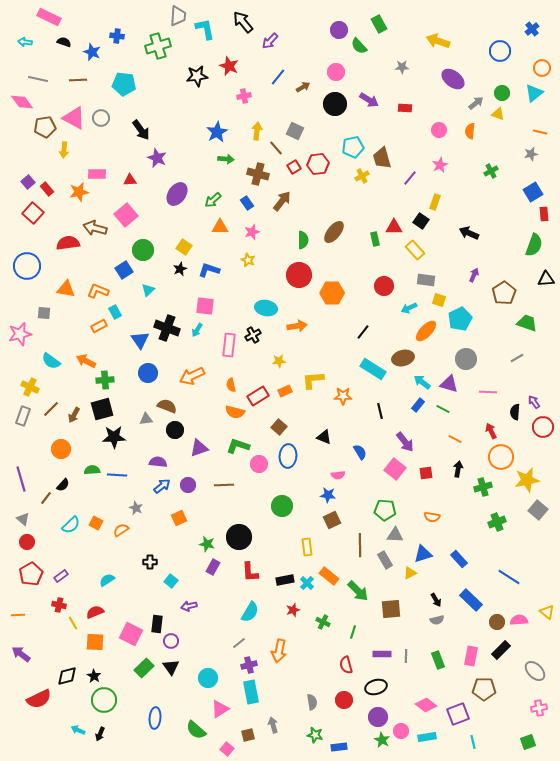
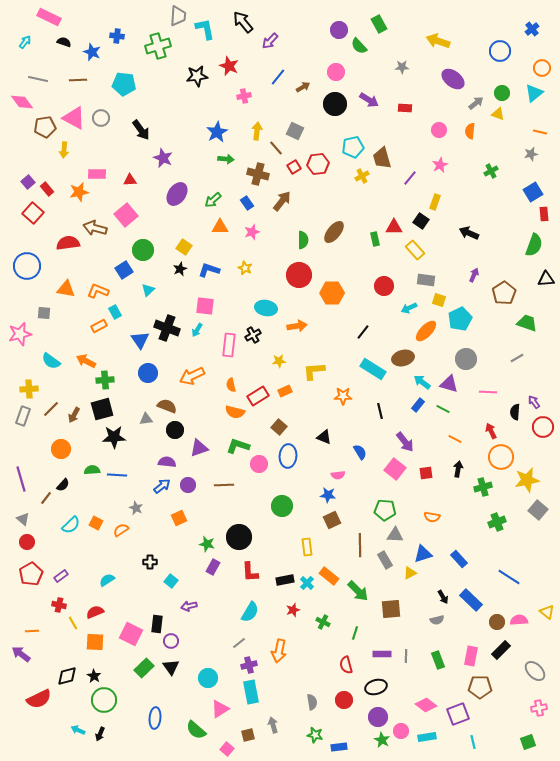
cyan arrow at (25, 42): rotated 120 degrees clockwise
purple star at (157, 158): moved 6 px right
yellow star at (248, 260): moved 3 px left, 8 px down
yellow L-shape at (313, 380): moved 1 px right, 9 px up
yellow cross at (30, 387): moved 1 px left, 2 px down; rotated 30 degrees counterclockwise
purple semicircle at (158, 462): moved 9 px right
black arrow at (436, 600): moved 7 px right, 3 px up
orange line at (18, 615): moved 14 px right, 16 px down
green line at (353, 632): moved 2 px right, 1 px down
brown pentagon at (484, 689): moved 4 px left, 2 px up
